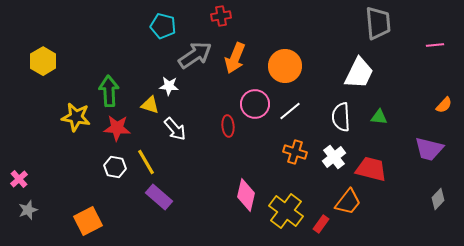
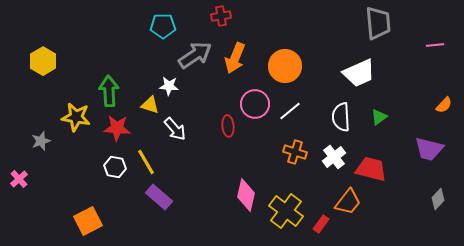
cyan pentagon: rotated 15 degrees counterclockwise
white trapezoid: rotated 40 degrees clockwise
green triangle: rotated 42 degrees counterclockwise
gray star: moved 13 px right, 69 px up
